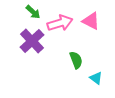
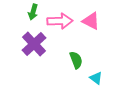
green arrow: rotated 63 degrees clockwise
pink arrow: moved 2 px up; rotated 15 degrees clockwise
purple cross: moved 2 px right, 3 px down
